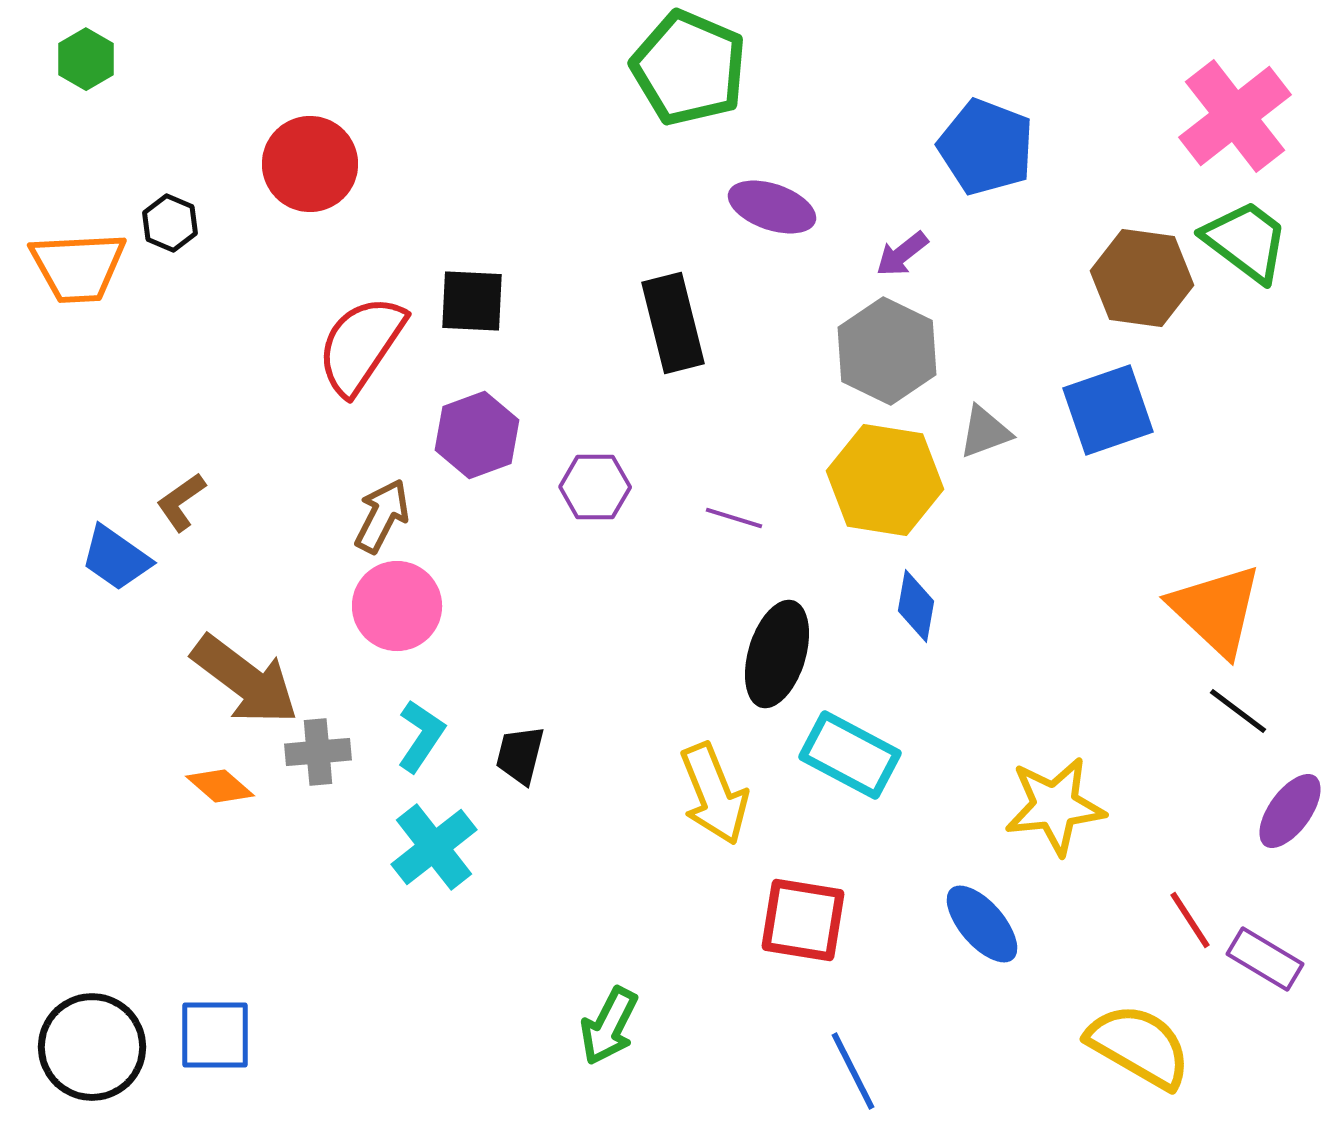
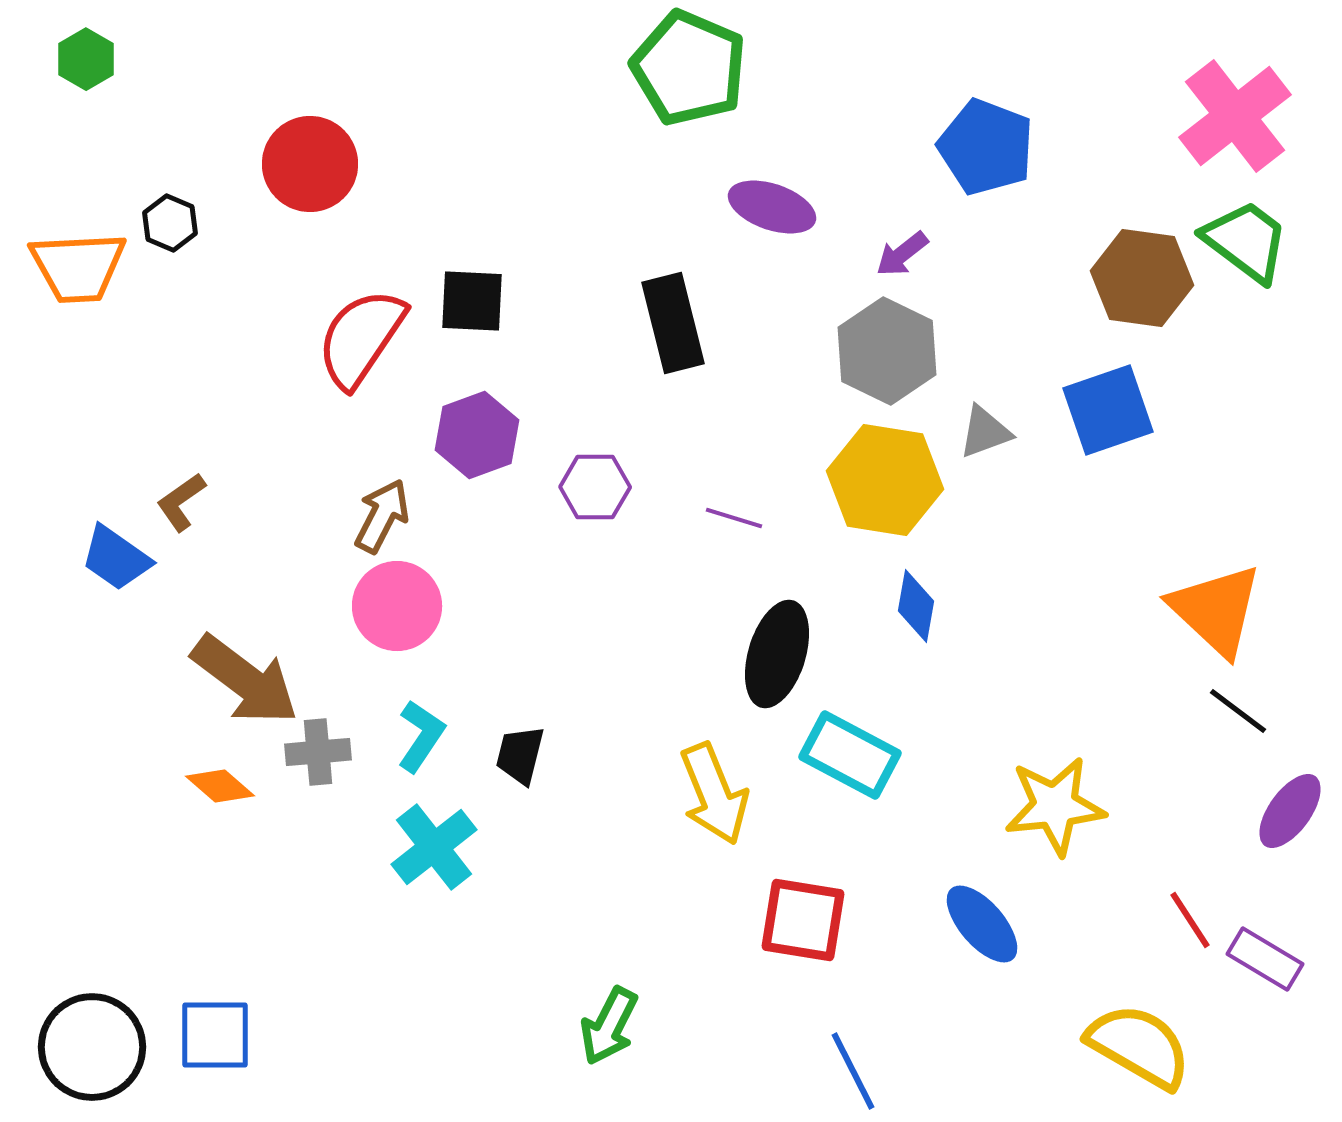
red semicircle at (361, 345): moved 7 px up
